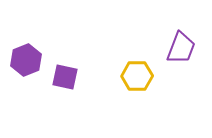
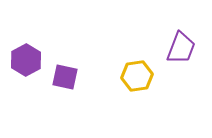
purple hexagon: rotated 8 degrees counterclockwise
yellow hexagon: rotated 8 degrees counterclockwise
